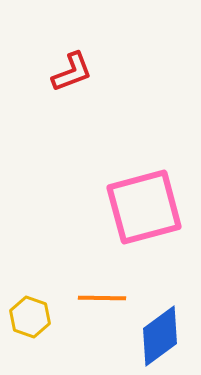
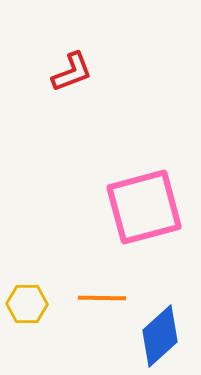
yellow hexagon: moved 3 px left, 13 px up; rotated 18 degrees counterclockwise
blue diamond: rotated 6 degrees counterclockwise
